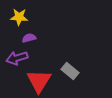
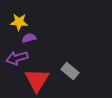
yellow star: moved 5 px down
red triangle: moved 2 px left, 1 px up
